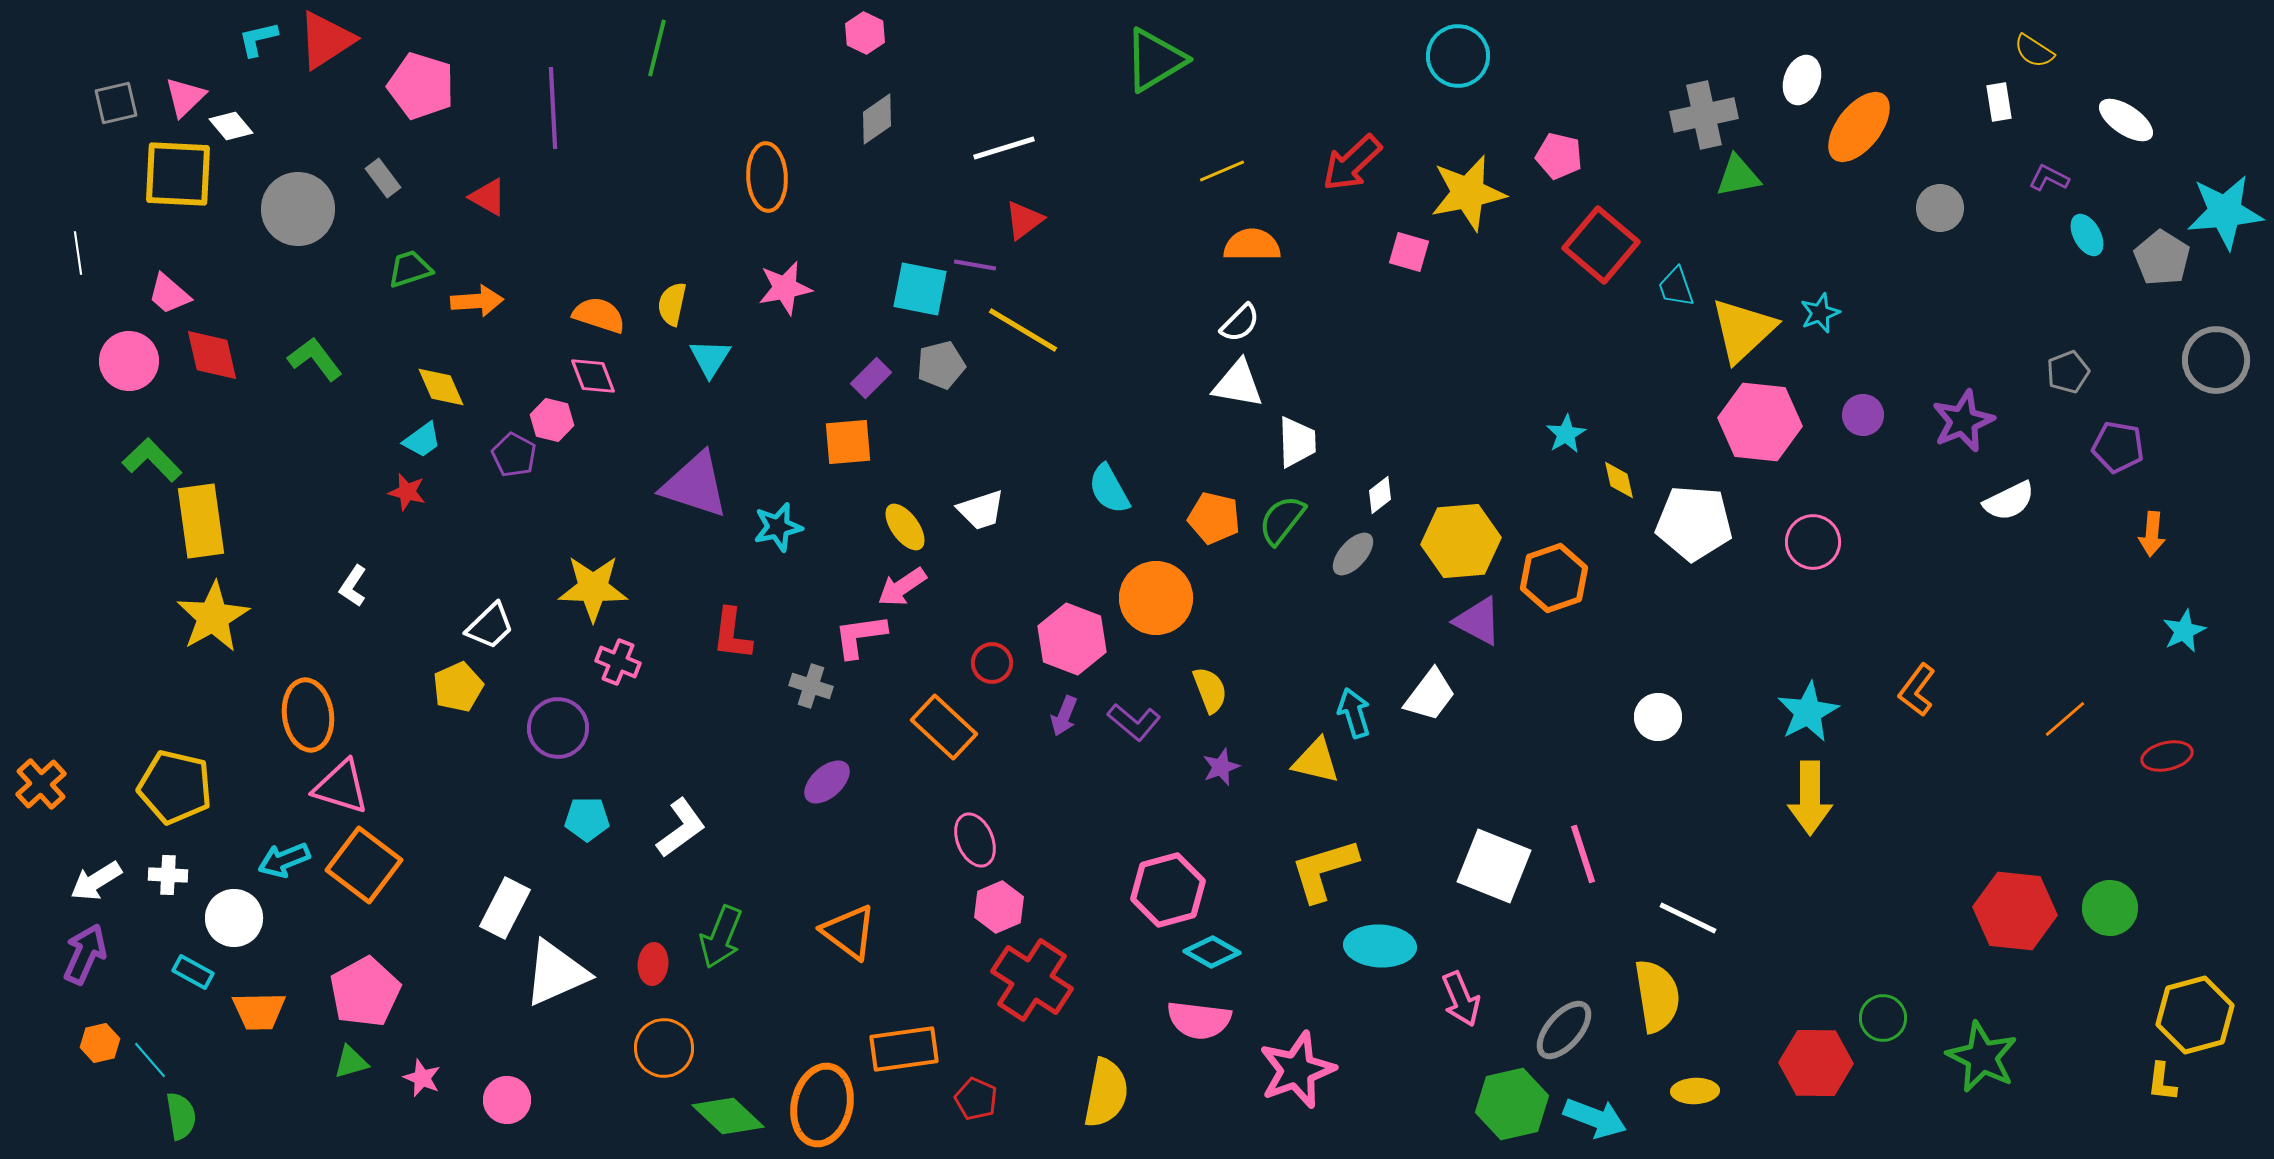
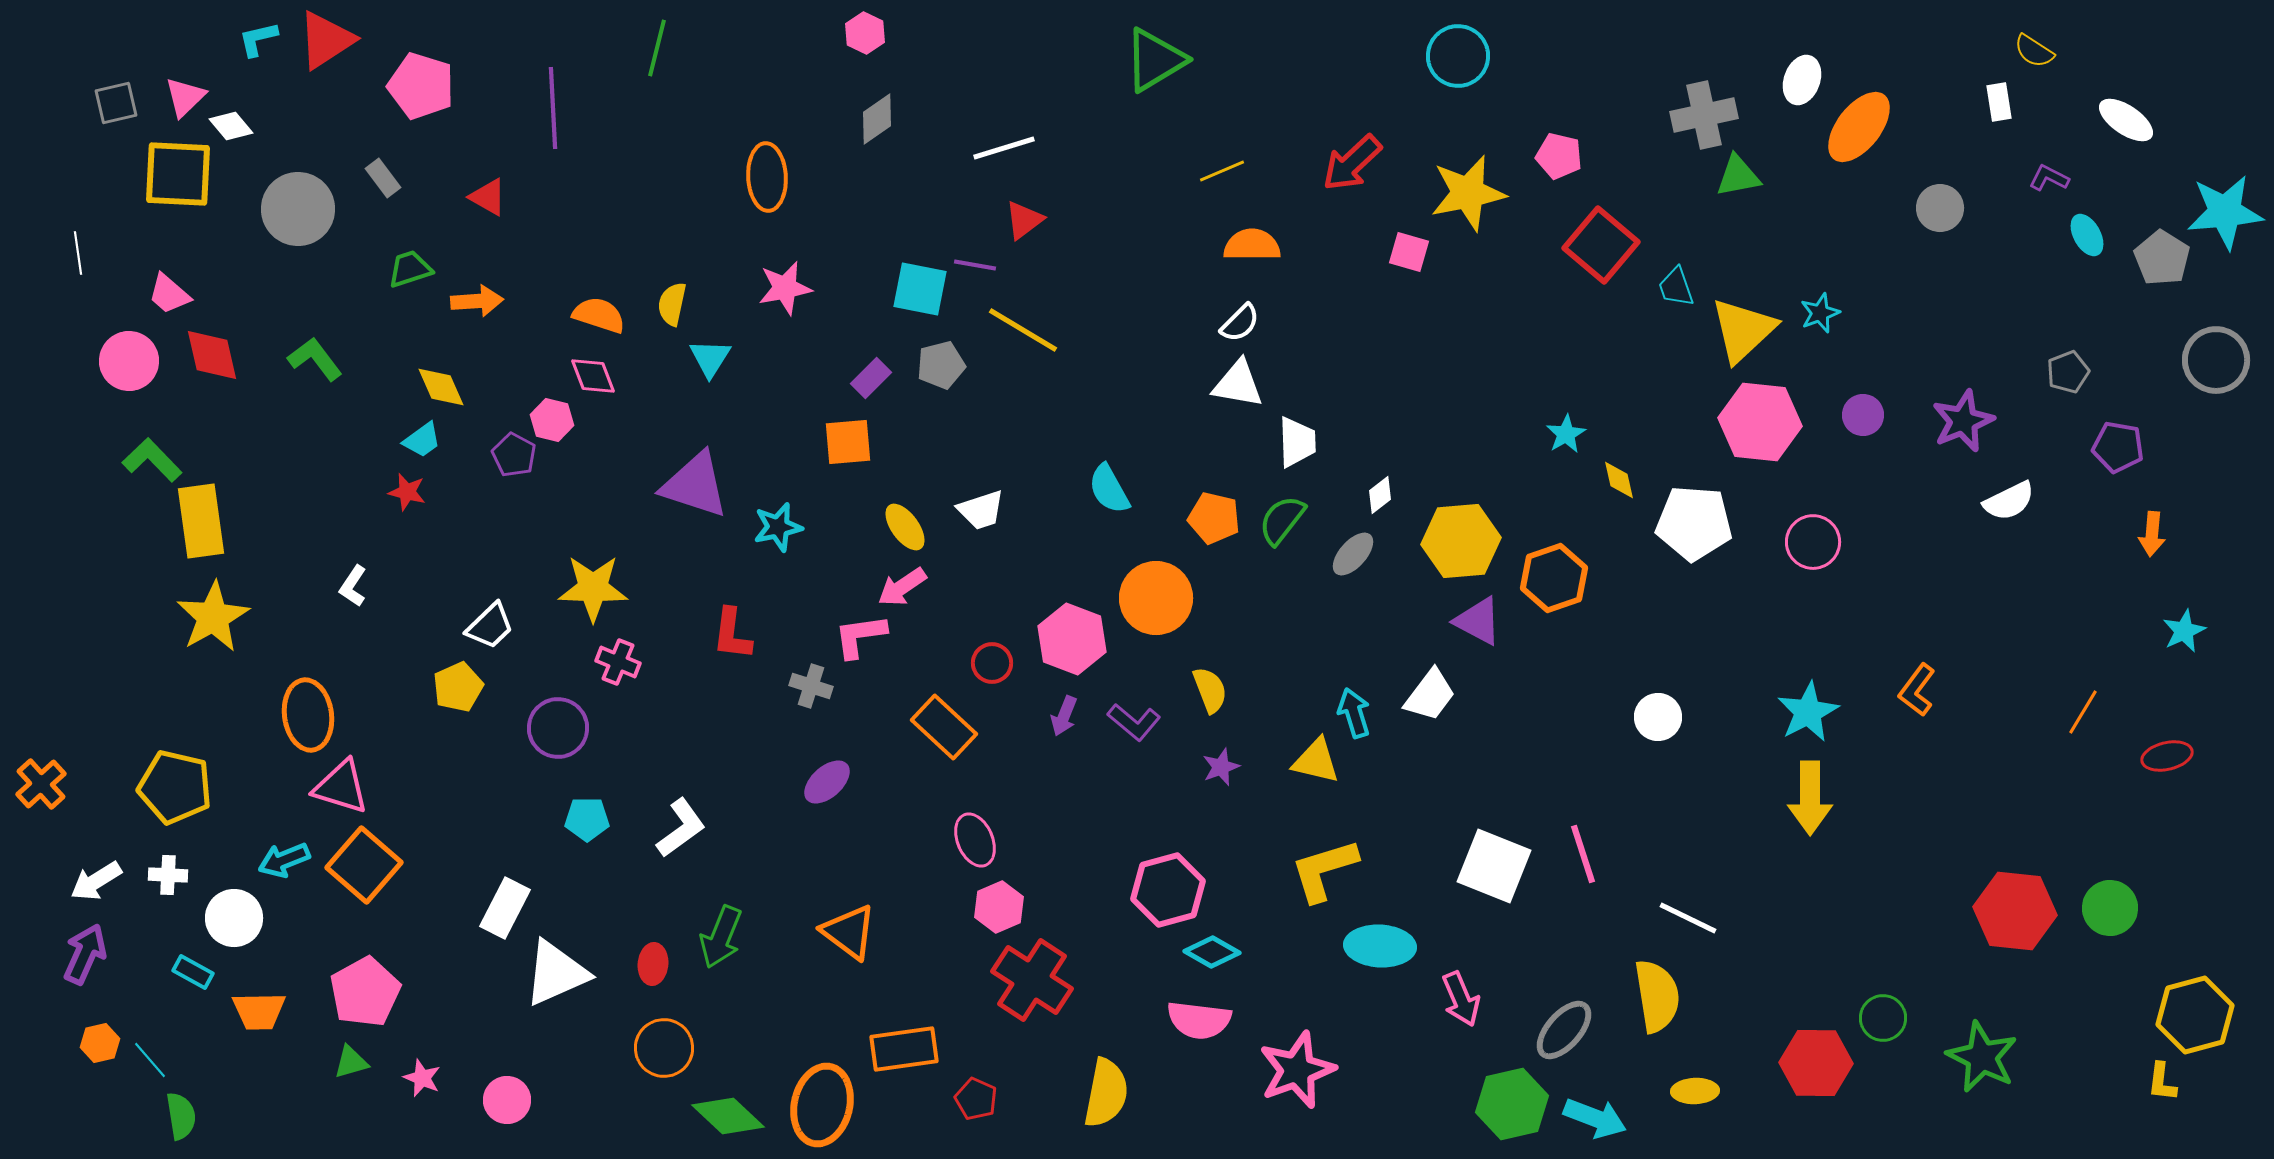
orange line at (2065, 719): moved 18 px right, 7 px up; rotated 18 degrees counterclockwise
orange square at (364, 865): rotated 4 degrees clockwise
